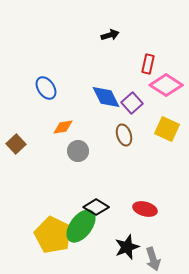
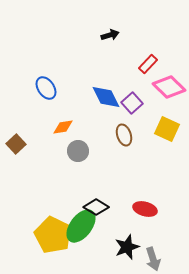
red rectangle: rotated 30 degrees clockwise
pink diamond: moved 3 px right, 2 px down; rotated 12 degrees clockwise
